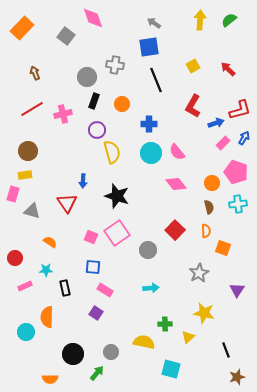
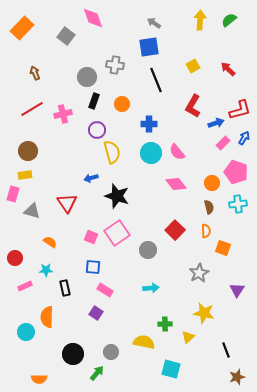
blue arrow at (83, 181): moved 8 px right, 3 px up; rotated 72 degrees clockwise
orange semicircle at (50, 379): moved 11 px left
